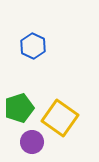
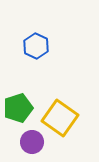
blue hexagon: moved 3 px right
green pentagon: moved 1 px left
